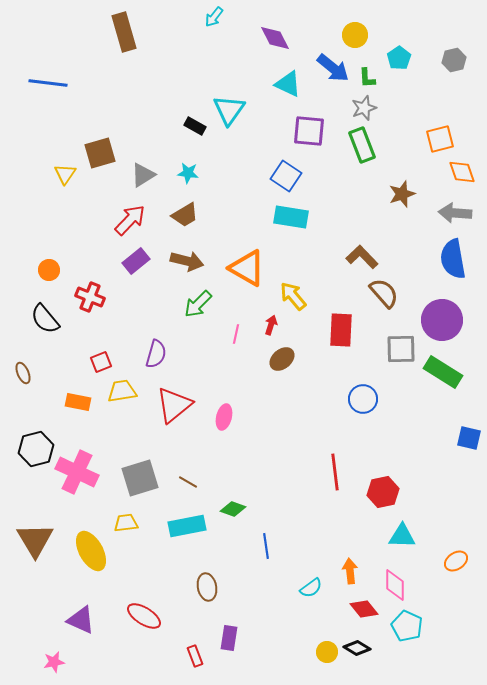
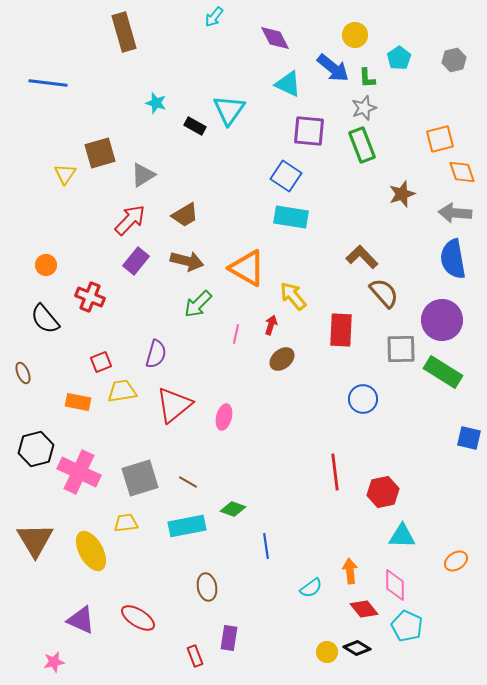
cyan star at (188, 173): moved 32 px left, 70 px up; rotated 10 degrees clockwise
purple rectangle at (136, 261): rotated 12 degrees counterclockwise
orange circle at (49, 270): moved 3 px left, 5 px up
pink cross at (77, 472): moved 2 px right
red ellipse at (144, 616): moved 6 px left, 2 px down
